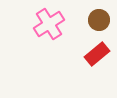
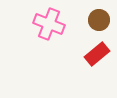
pink cross: rotated 36 degrees counterclockwise
